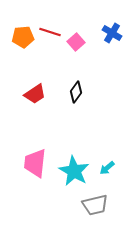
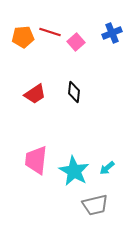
blue cross: rotated 36 degrees clockwise
black diamond: moved 2 px left; rotated 30 degrees counterclockwise
pink trapezoid: moved 1 px right, 3 px up
